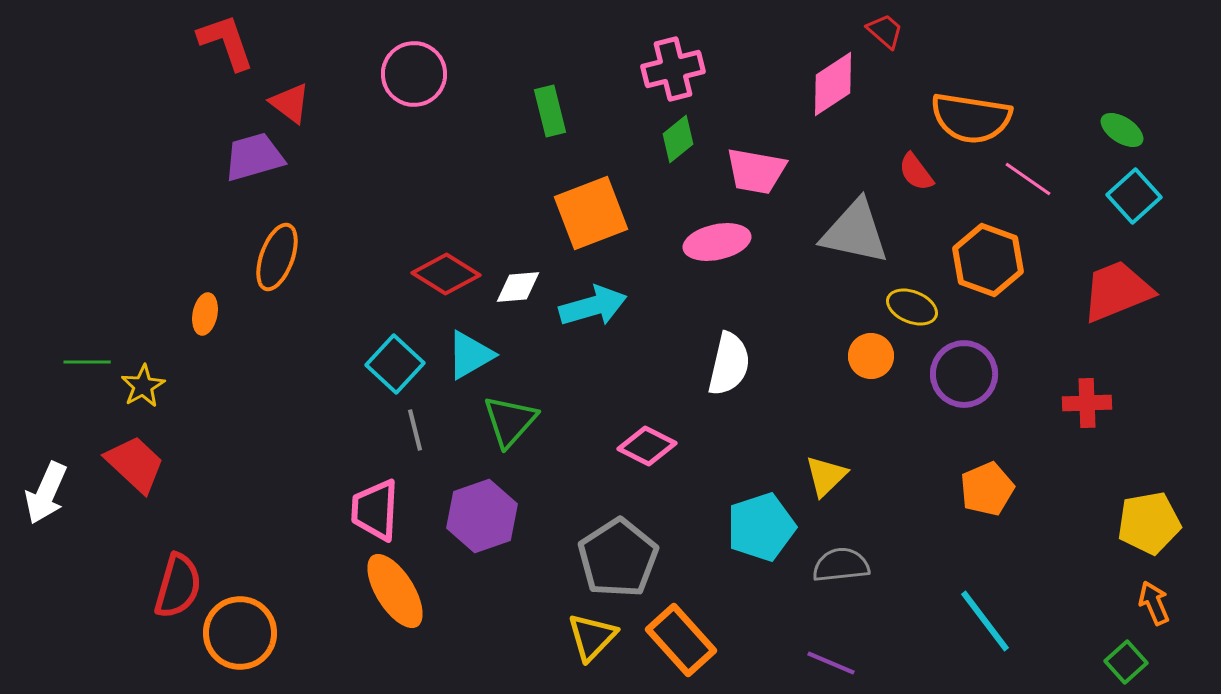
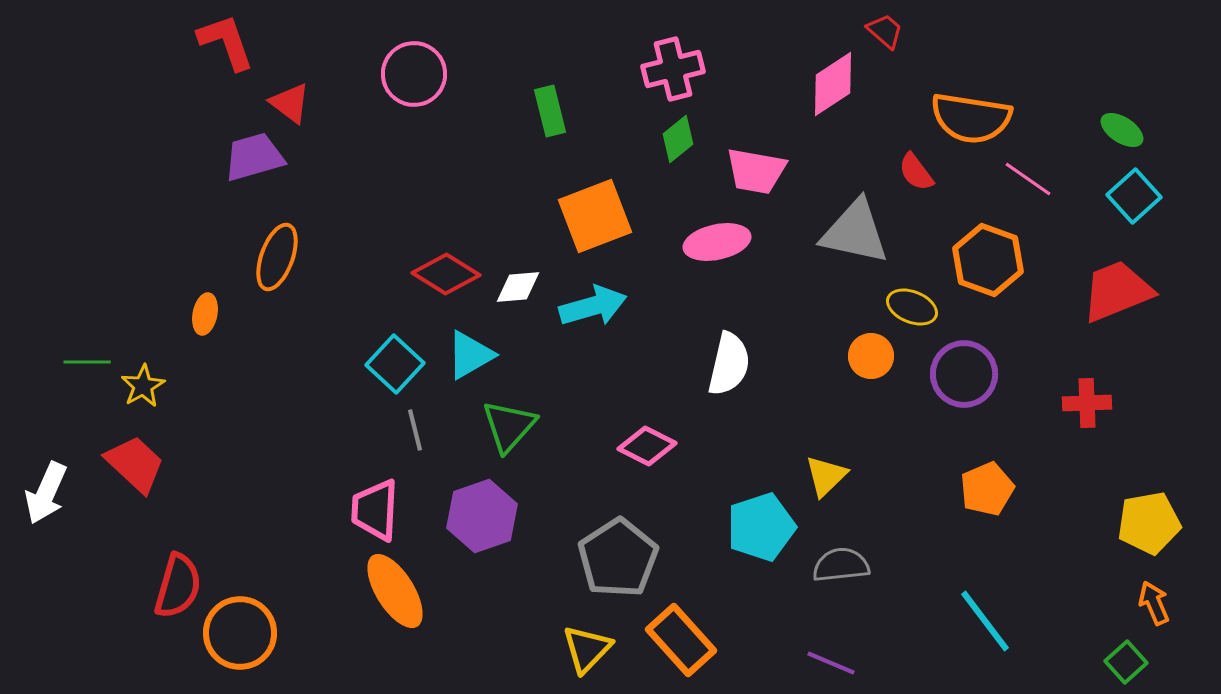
orange square at (591, 213): moved 4 px right, 3 px down
green triangle at (510, 421): moved 1 px left, 5 px down
yellow triangle at (592, 637): moved 5 px left, 12 px down
